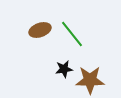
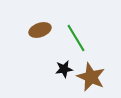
green line: moved 4 px right, 4 px down; rotated 8 degrees clockwise
brown star: moved 1 px right, 3 px up; rotated 24 degrees clockwise
